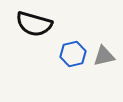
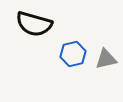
gray triangle: moved 2 px right, 3 px down
